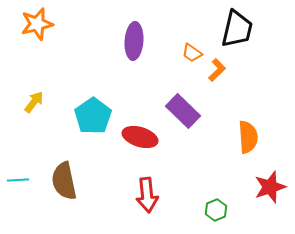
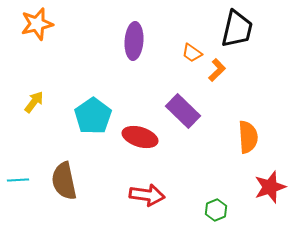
red arrow: rotated 76 degrees counterclockwise
